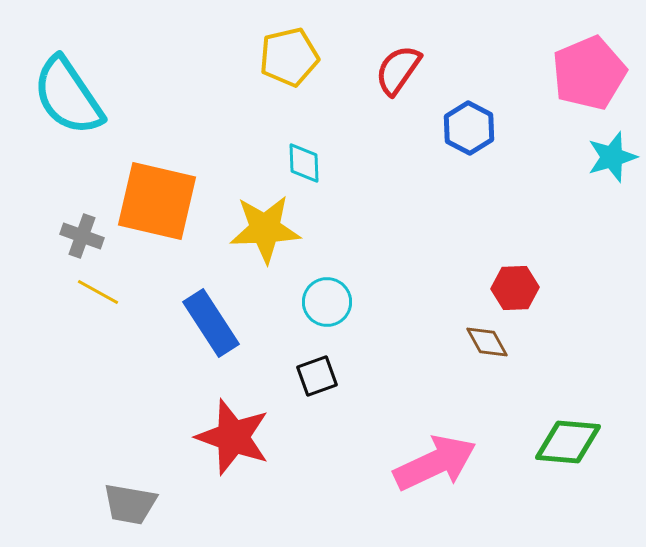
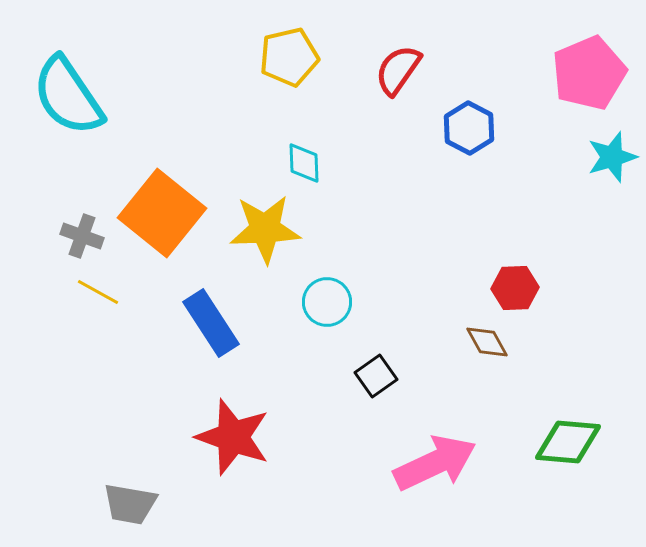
orange square: moved 5 px right, 12 px down; rotated 26 degrees clockwise
black square: moved 59 px right; rotated 15 degrees counterclockwise
